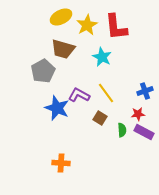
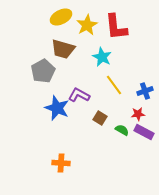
yellow line: moved 8 px right, 8 px up
green semicircle: rotated 56 degrees counterclockwise
